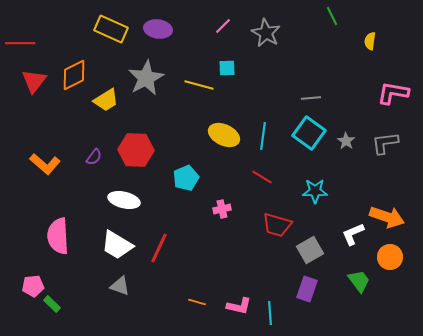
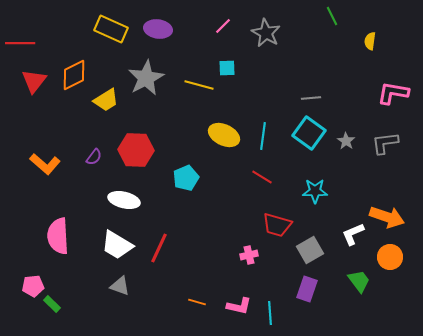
pink cross at (222, 209): moved 27 px right, 46 px down
